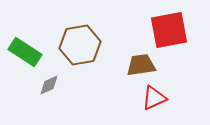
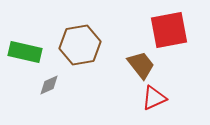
green rectangle: rotated 20 degrees counterclockwise
brown trapezoid: rotated 60 degrees clockwise
